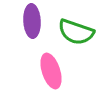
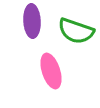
green semicircle: moved 1 px up
